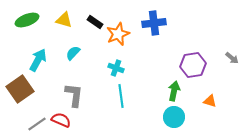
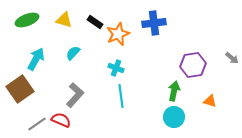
cyan arrow: moved 2 px left, 1 px up
gray L-shape: moved 1 px right; rotated 35 degrees clockwise
